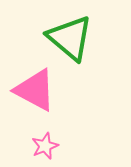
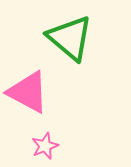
pink triangle: moved 7 px left, 2 px down
